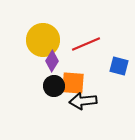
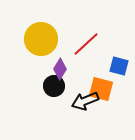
yellow circle: moved 2 px left, 1 px up
red line: rotated 20 degrees counterclockwise
purple diamond: moved 8 px right, 8 px down
orange square: moved 28 px right, 6 px down; rotated 10 degrees clockwise
black arrow: moved 2 px right; rotated 16 degrees counterclockwise
